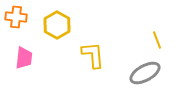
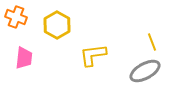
orange cross: rotated 15 degrees clockwise
yellow line: moved 5 px left, 2 px down
yellow L-shape: rotated 92 degrees counterclockwise
gray ellipse: moved 2 px up
